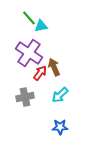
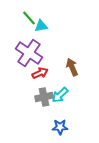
brown arrow: moved 18 px right
red arrow: rotated 28 degrees clockwise
gray cross: moved 19 px right
